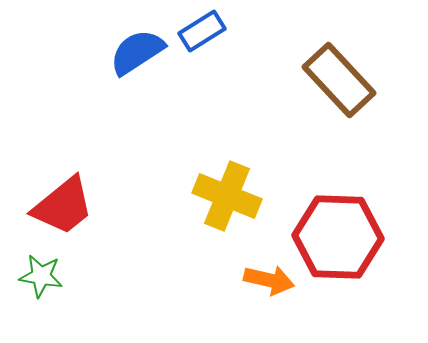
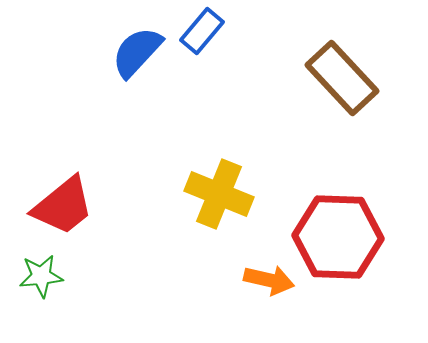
blue rectangle: rotated 18 degrees counterclockwise
blue semicircle: rotated 14 degrees counterclockwise
brown rectangle: moved 3 px right, 2 px up
yellow cross: moved 8 px left, 2 px up
green star: rotated 15 degrees counterclockwise
